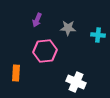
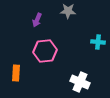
gray star: moved 17 px up
cyan cross: moved 7 px down
white cross: moved 4 px right
